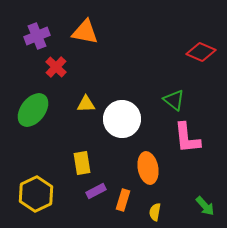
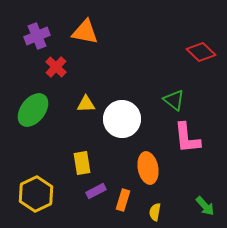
red diamond: rotated 20 degrees clockwise
